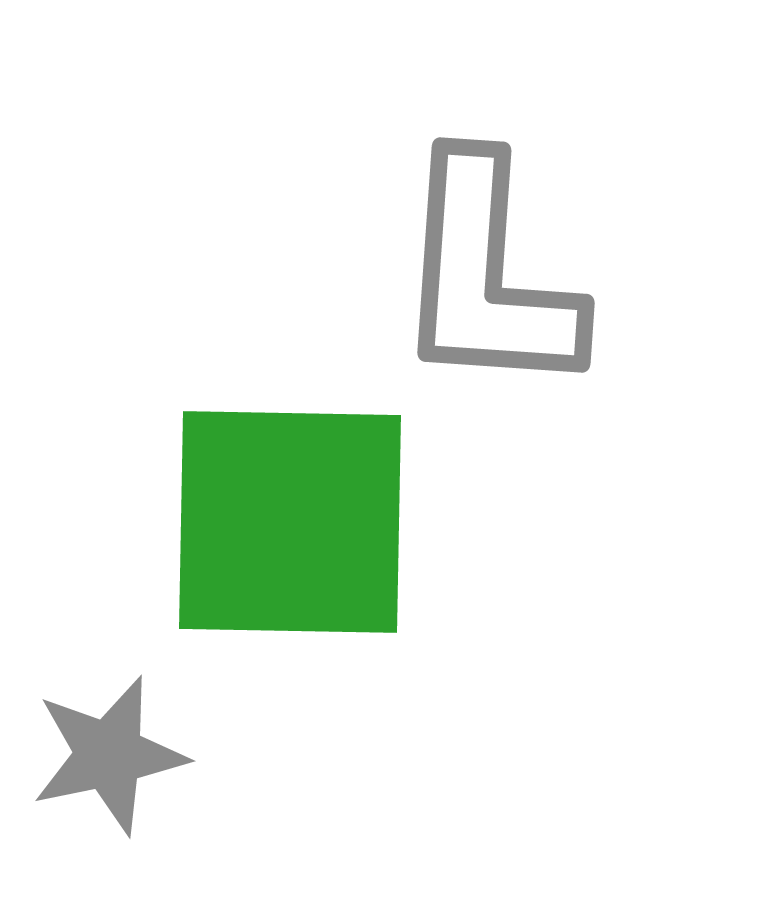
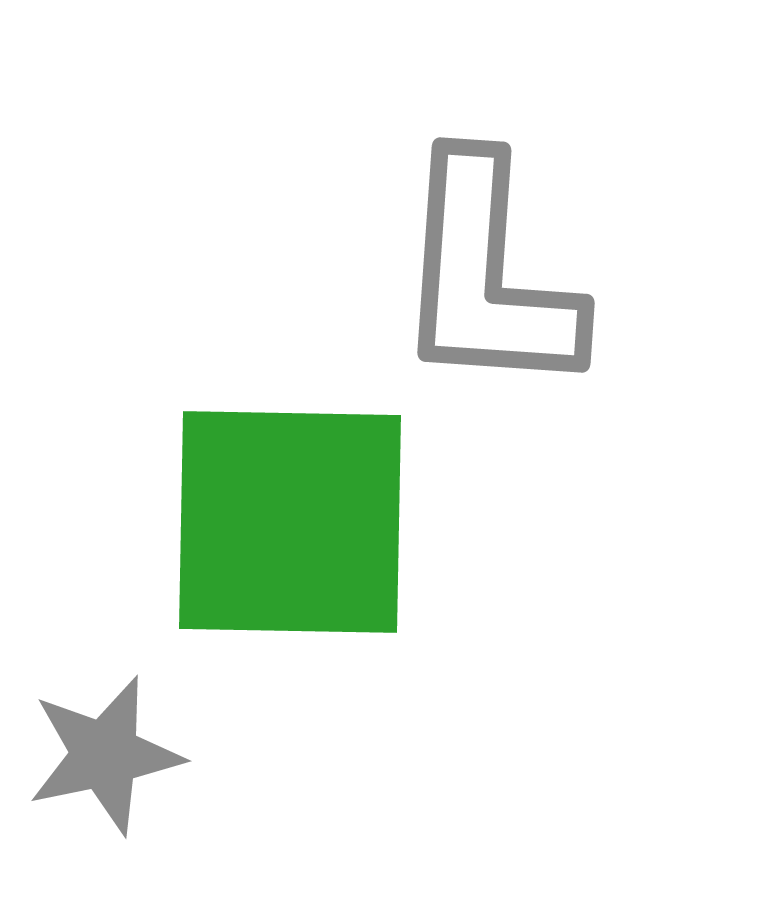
gray star: moved 4 px left
